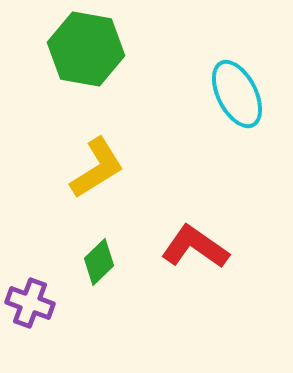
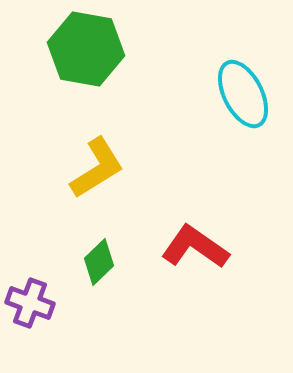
cyan ellipse: moved 6 px right
